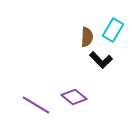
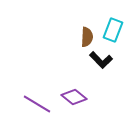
cyan rectangle: rotated 10 degrees counterclockwise
purple line: moved 1 px right, 1 px up
